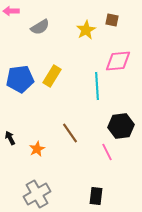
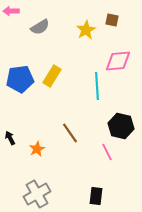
black hexagon: rotated 20 degrees clockwise
